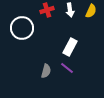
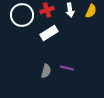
white circle: moved 13 px up
white rectangle: moved 21 px left, 14 px up; rotated 30 degrees clockwise
purple line: rotated 24 degrees counterclockwise
